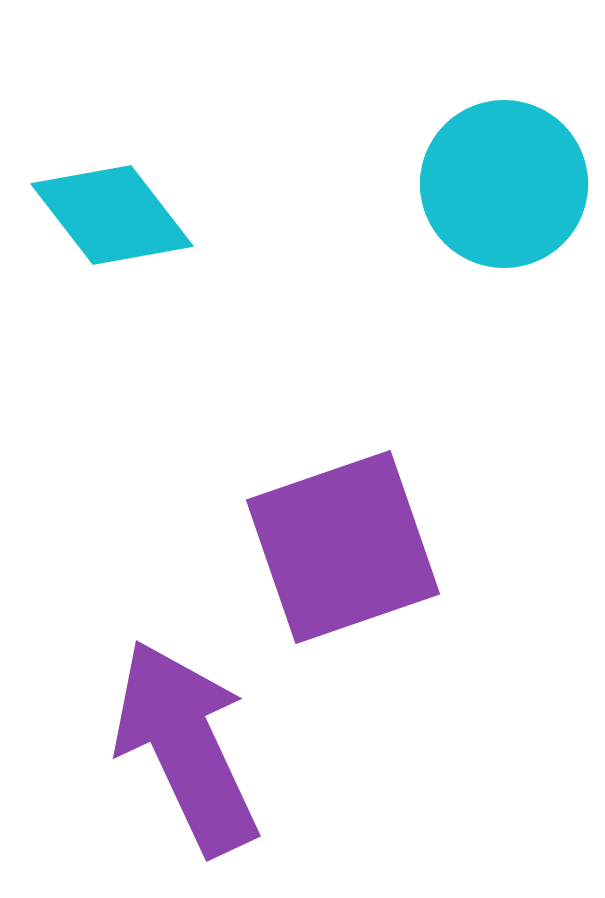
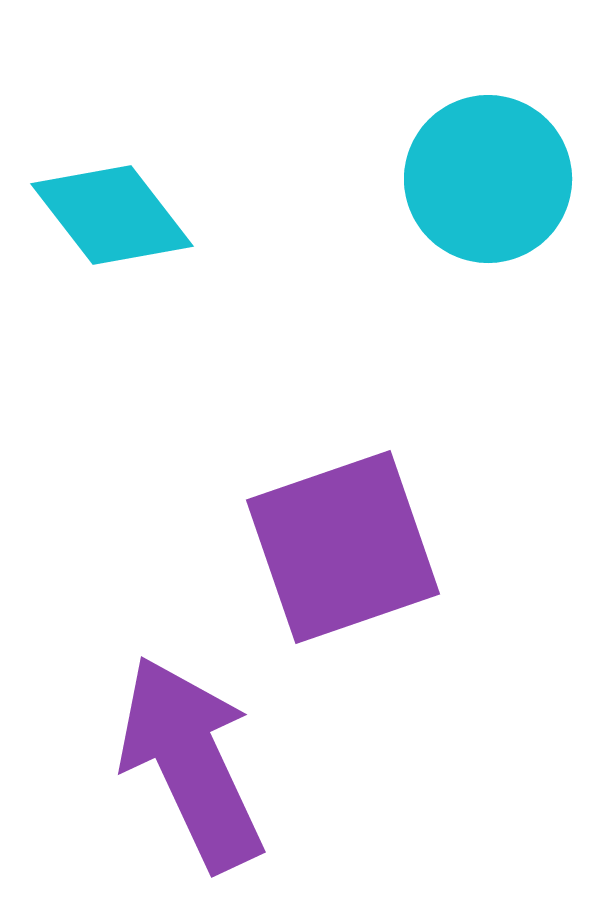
cyan circle: moved 16 px left, 5 px up
purple arrow: moved 5 px right, 16 px down
